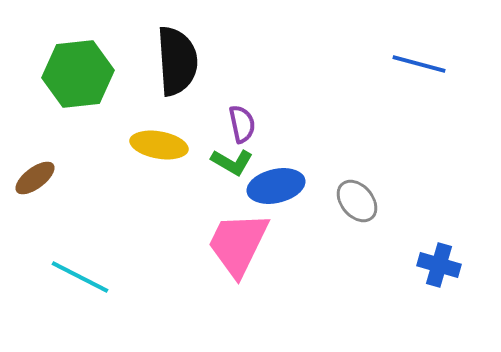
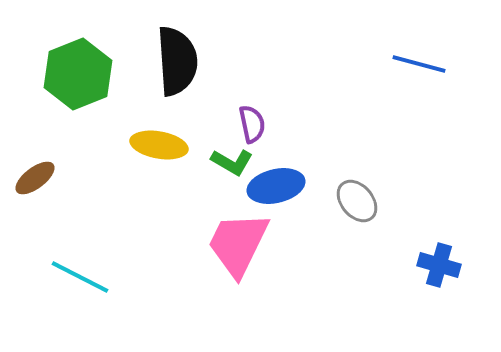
green hexagon: rotated 16 degrees counterclockwise
purple semicircle: moved 10 px right
